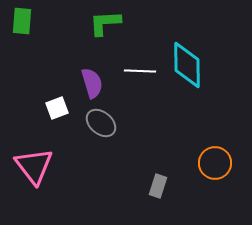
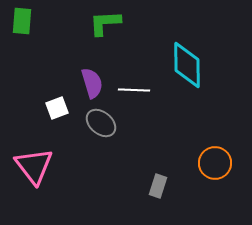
white line: moved 6 px left, 19 px down
